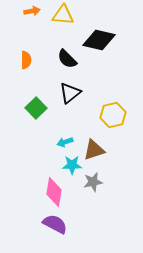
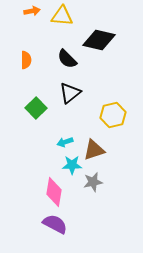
yellow triangle: moved 1 px left, 1 px down
